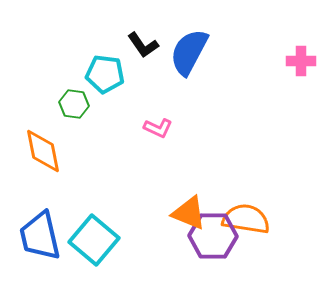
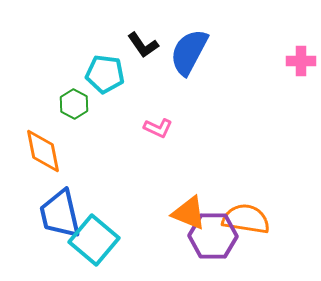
green hexagon: rotated 20 degrees clockwise
blue trapezoid: moved 20 px right, 22 px up
